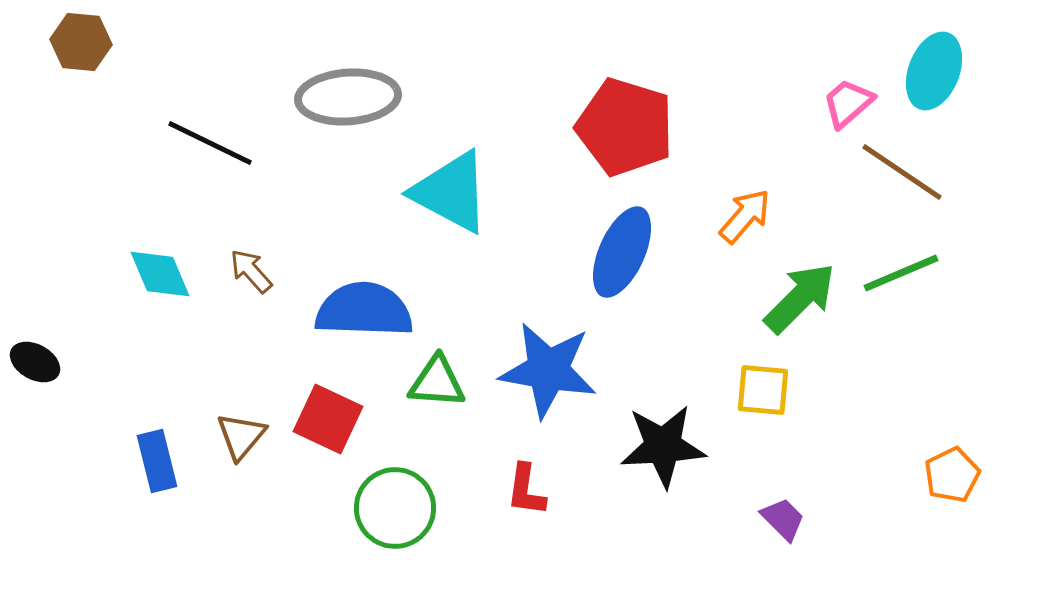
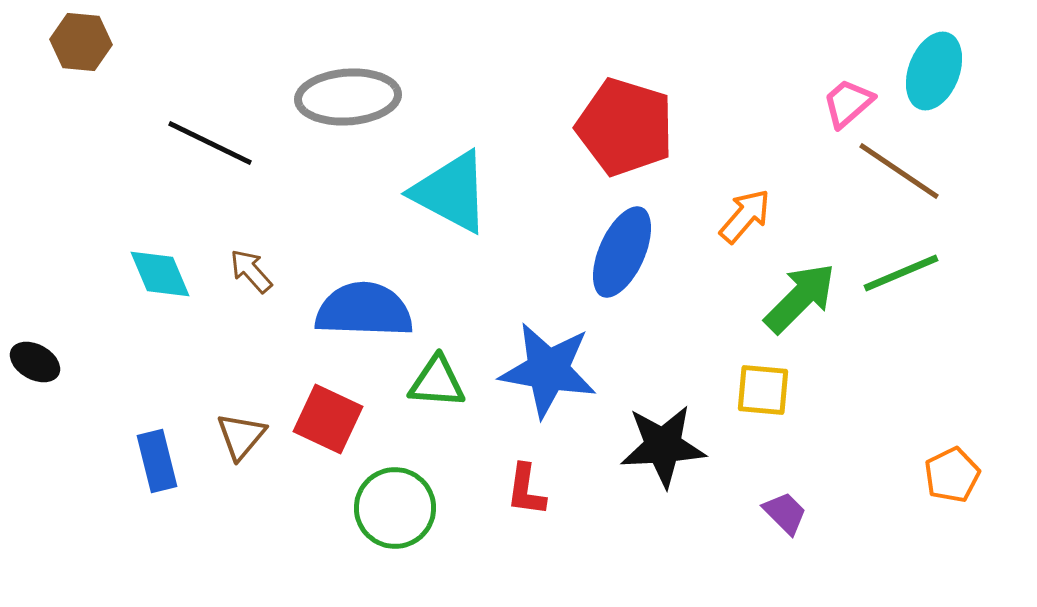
brown line: moved 3 px left, 1 px up
purple trapezoid: moved 2 px right, 6 px up
